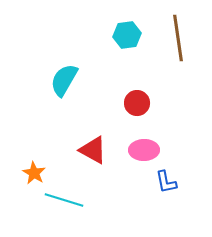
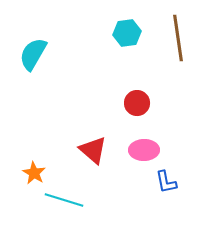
cyan hexagon: moved 2 px up
cyan semicircle: moved 31 px left, 26 px up
red triangle: rotated 12 degrees clockwise
